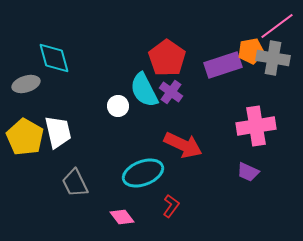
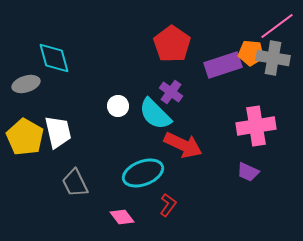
orange pentagon: moved 2 px down; rotated 15 degrees clockwise
red pentagon: moved 5 px right, 14 px up
cyan semicircle: moved 11 px right, 24 px down; rotated 18 degrees counterclockwise
red L-shape: moved 3 px left, 1 px up
